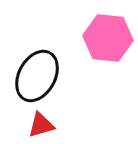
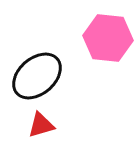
black ellipse: rotated 21 degrees clockwise
